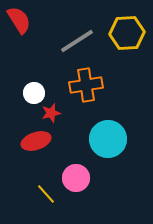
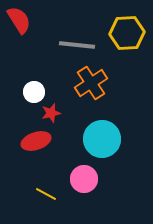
gray line: moved 4 px down; rotated 39 degrees clockwise
orange cross: moved 5 px right, 2 px up; rotated 24 degrees counterclockwise
white circle: moved 1 px up
cyan circle: moved 6 px left
pink circle: moved 8 px right, 1 px down
yellow line: rotated 20 degrees counterclockwise
